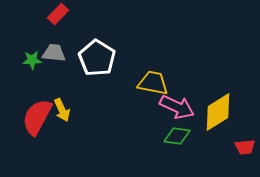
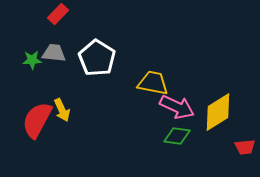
red semicircle: moved 3 px down
